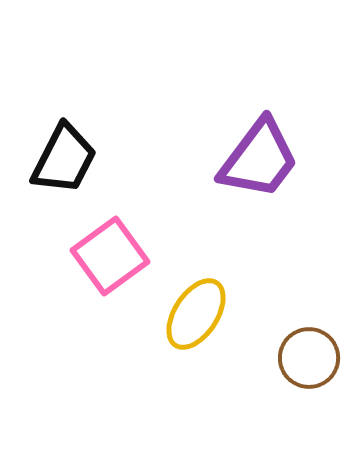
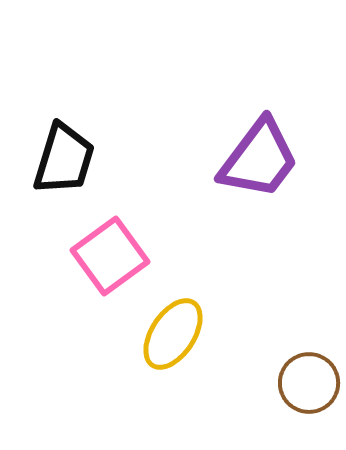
black trapezoid: rotated 10 degrees counterclockwise
yellow ellipse: moved 23 px left, 20 px down
brown circle: moved 25 px down
